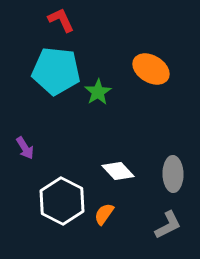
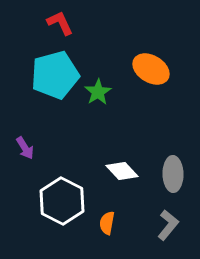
red L-shape: moved 1 px left, 3 px down
cyan pentagon: moved 1 px left, 4 px down; rotated 21 degrees counterclockwise
white diamond: moved 4 px right
orange semicircle: moved 3 px right, 9 px down; rotated 25 degrees counterclockwise
gray L-shape: rotated 24 degrees counterclockwise
